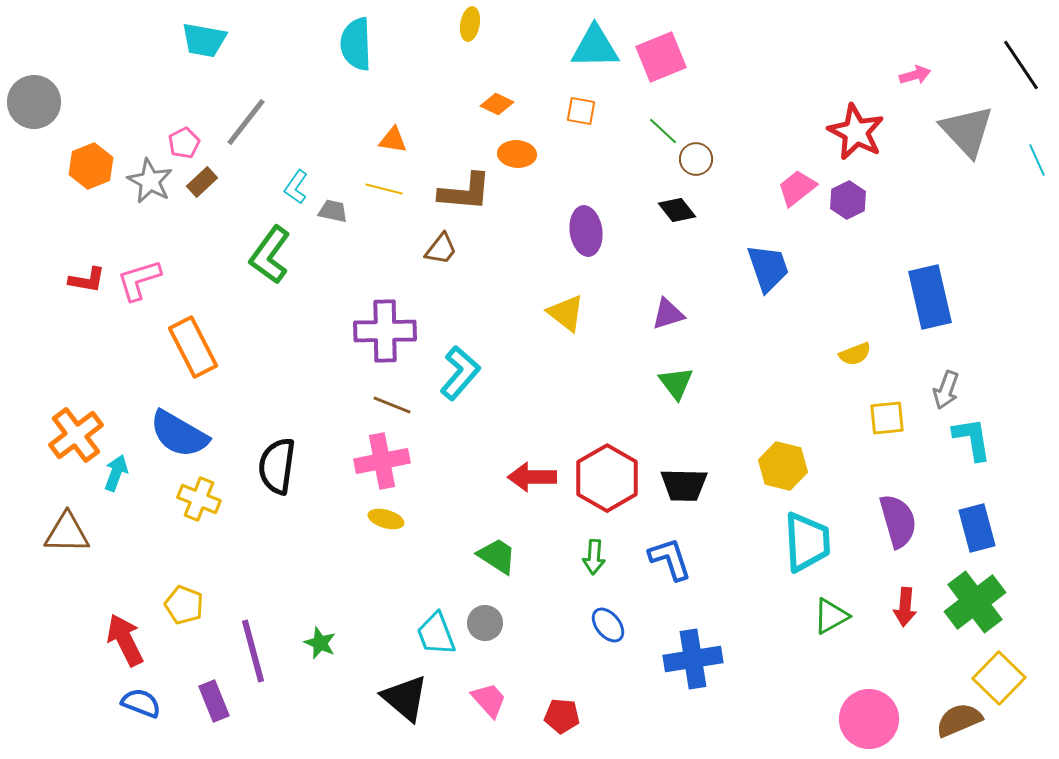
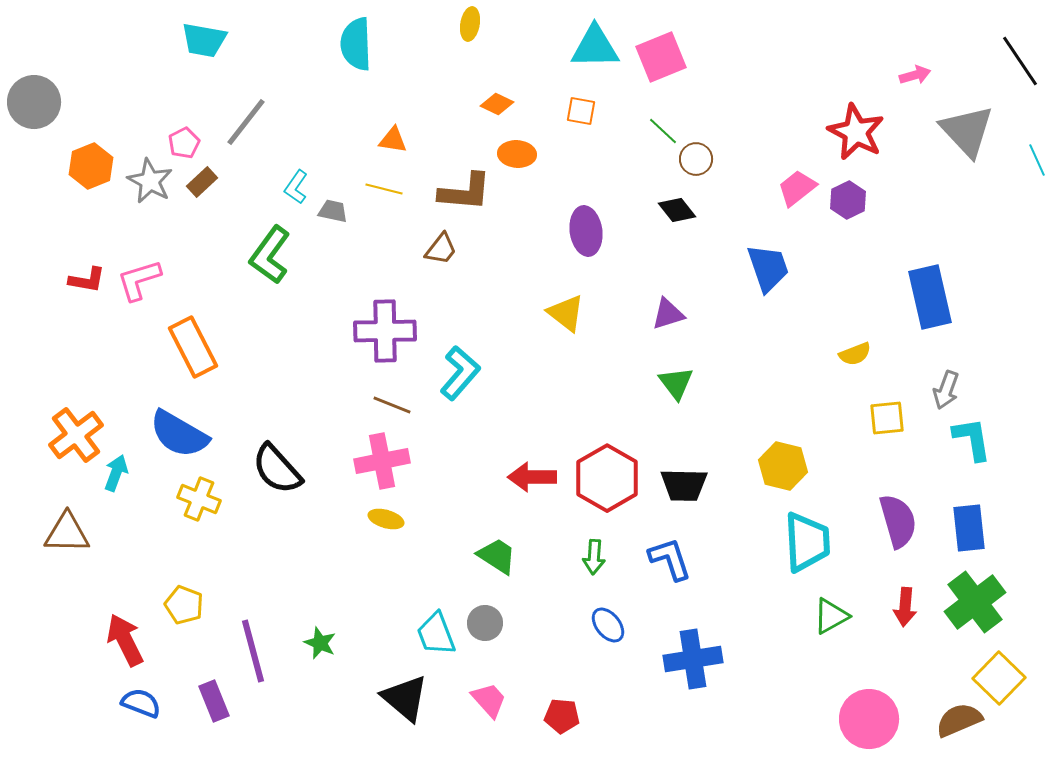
black line at (1021, 65): moved 1 px left, 4 px up
black semicircle at (277, 466): moved 3 px down; rotated 50 degrees counterclockwise
blue rectangle at (977, 528): moved 8 px left; rotated 9 degrees clockwise
